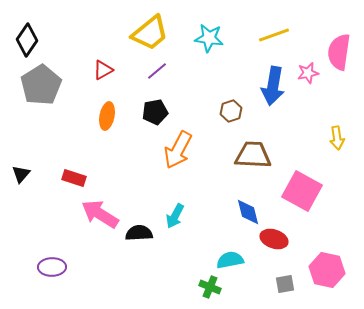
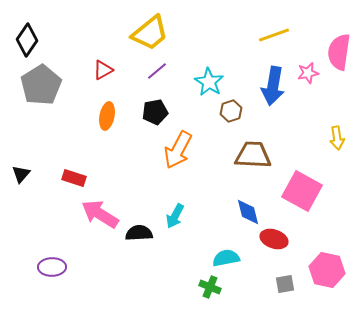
cyan star: moved 44 px down; rotated 24 degrees clockwise
cyan semicircle: moved 4 px left, 2 px up
